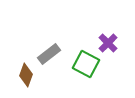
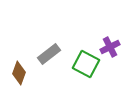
purple cross: moved 2 px right, 4 px down; rotated 18 degrees clockwise
brown diamond: moved 7 px left, 2 px up
